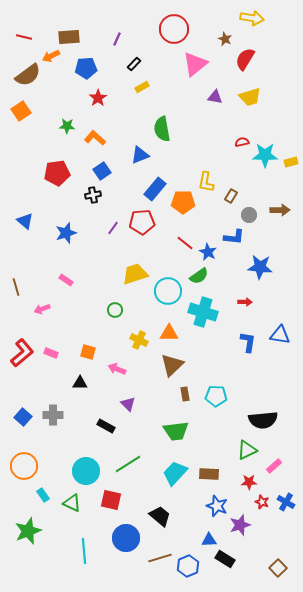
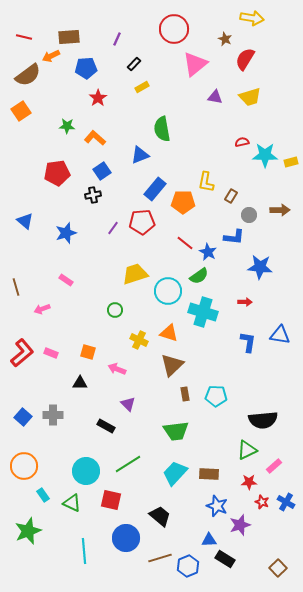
orange triangle at (169, 333): rotated 18 degrees clockwise
